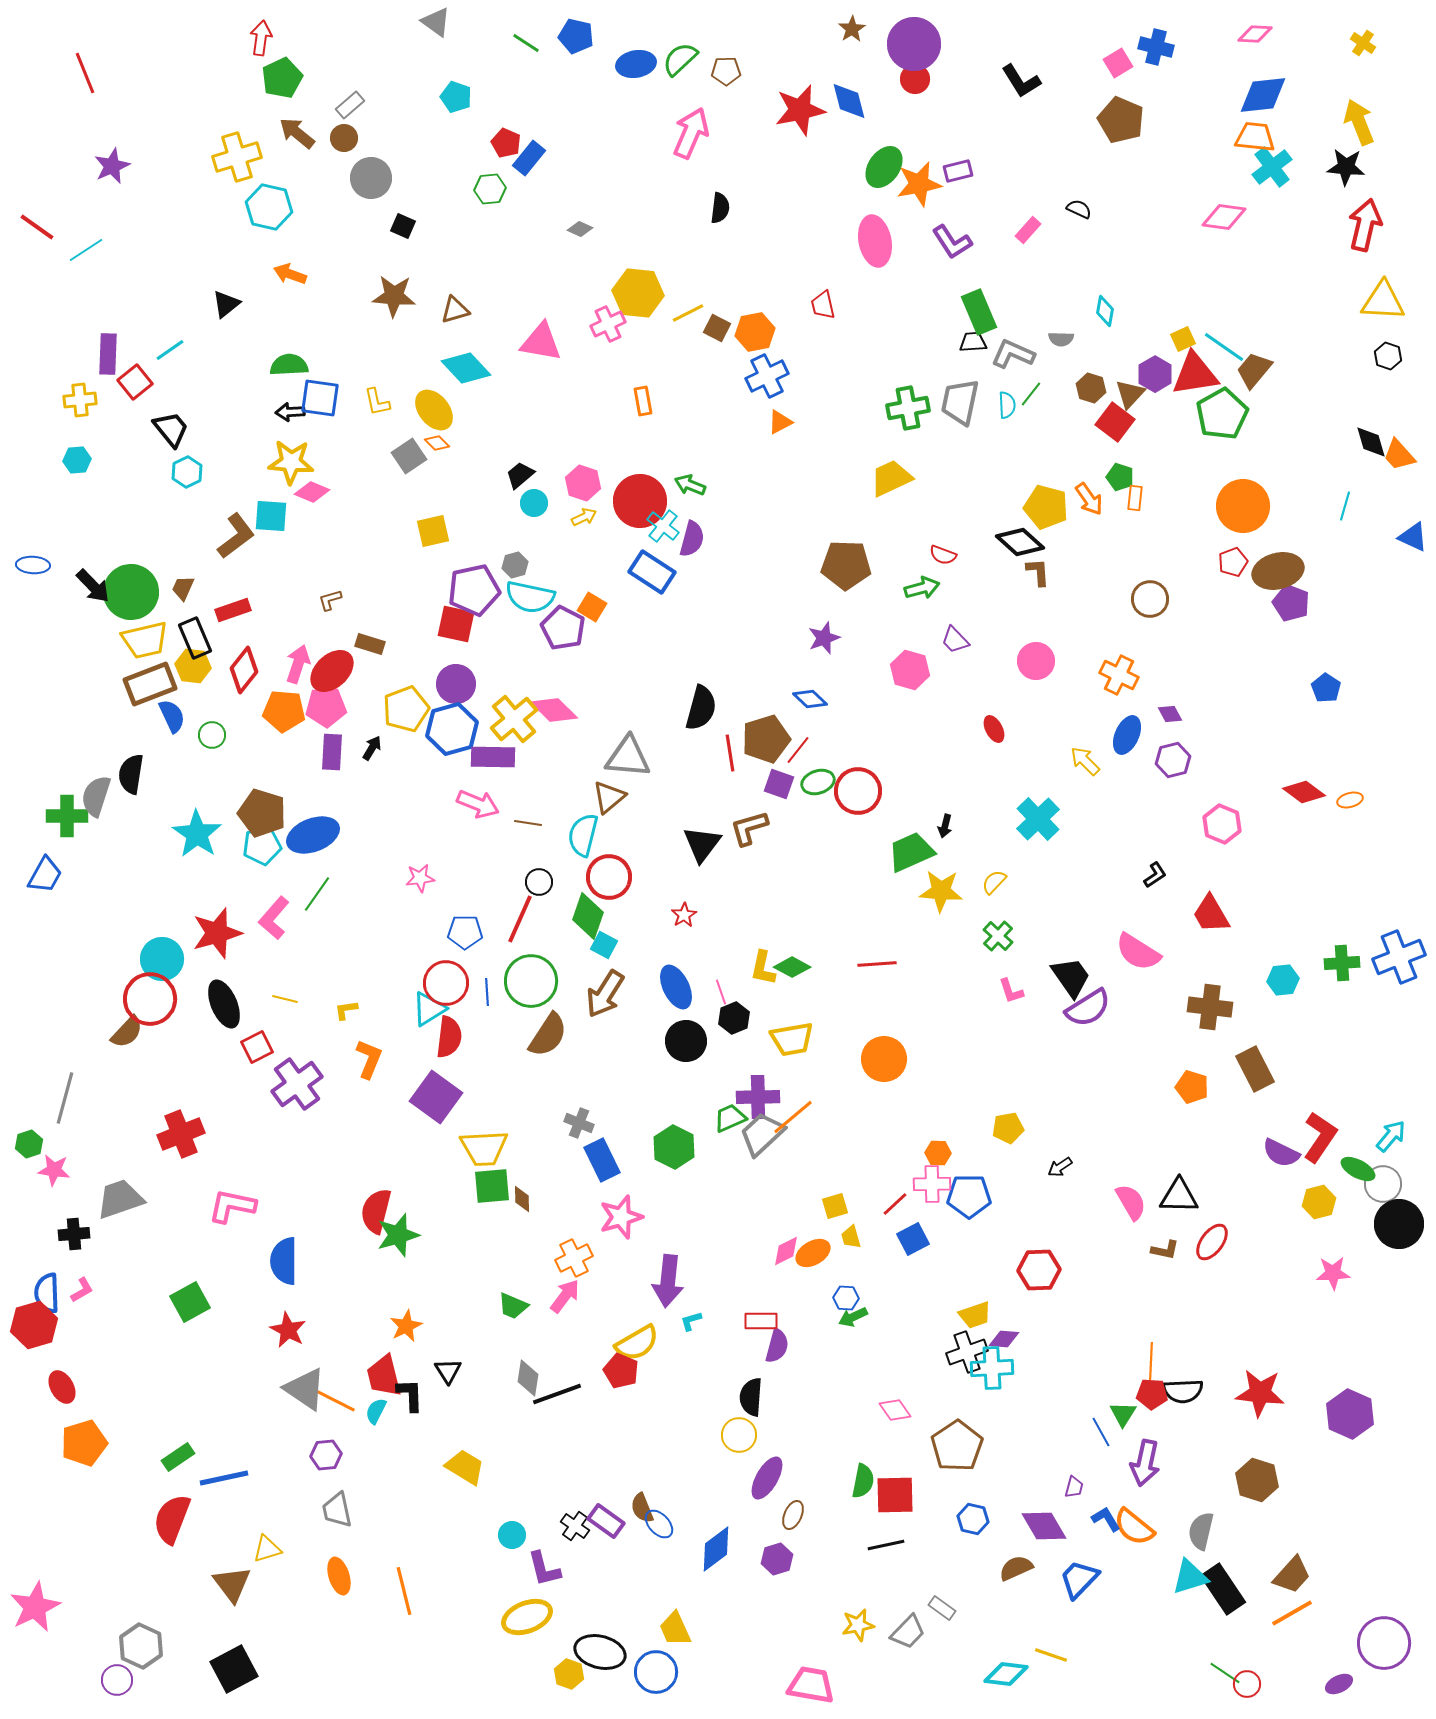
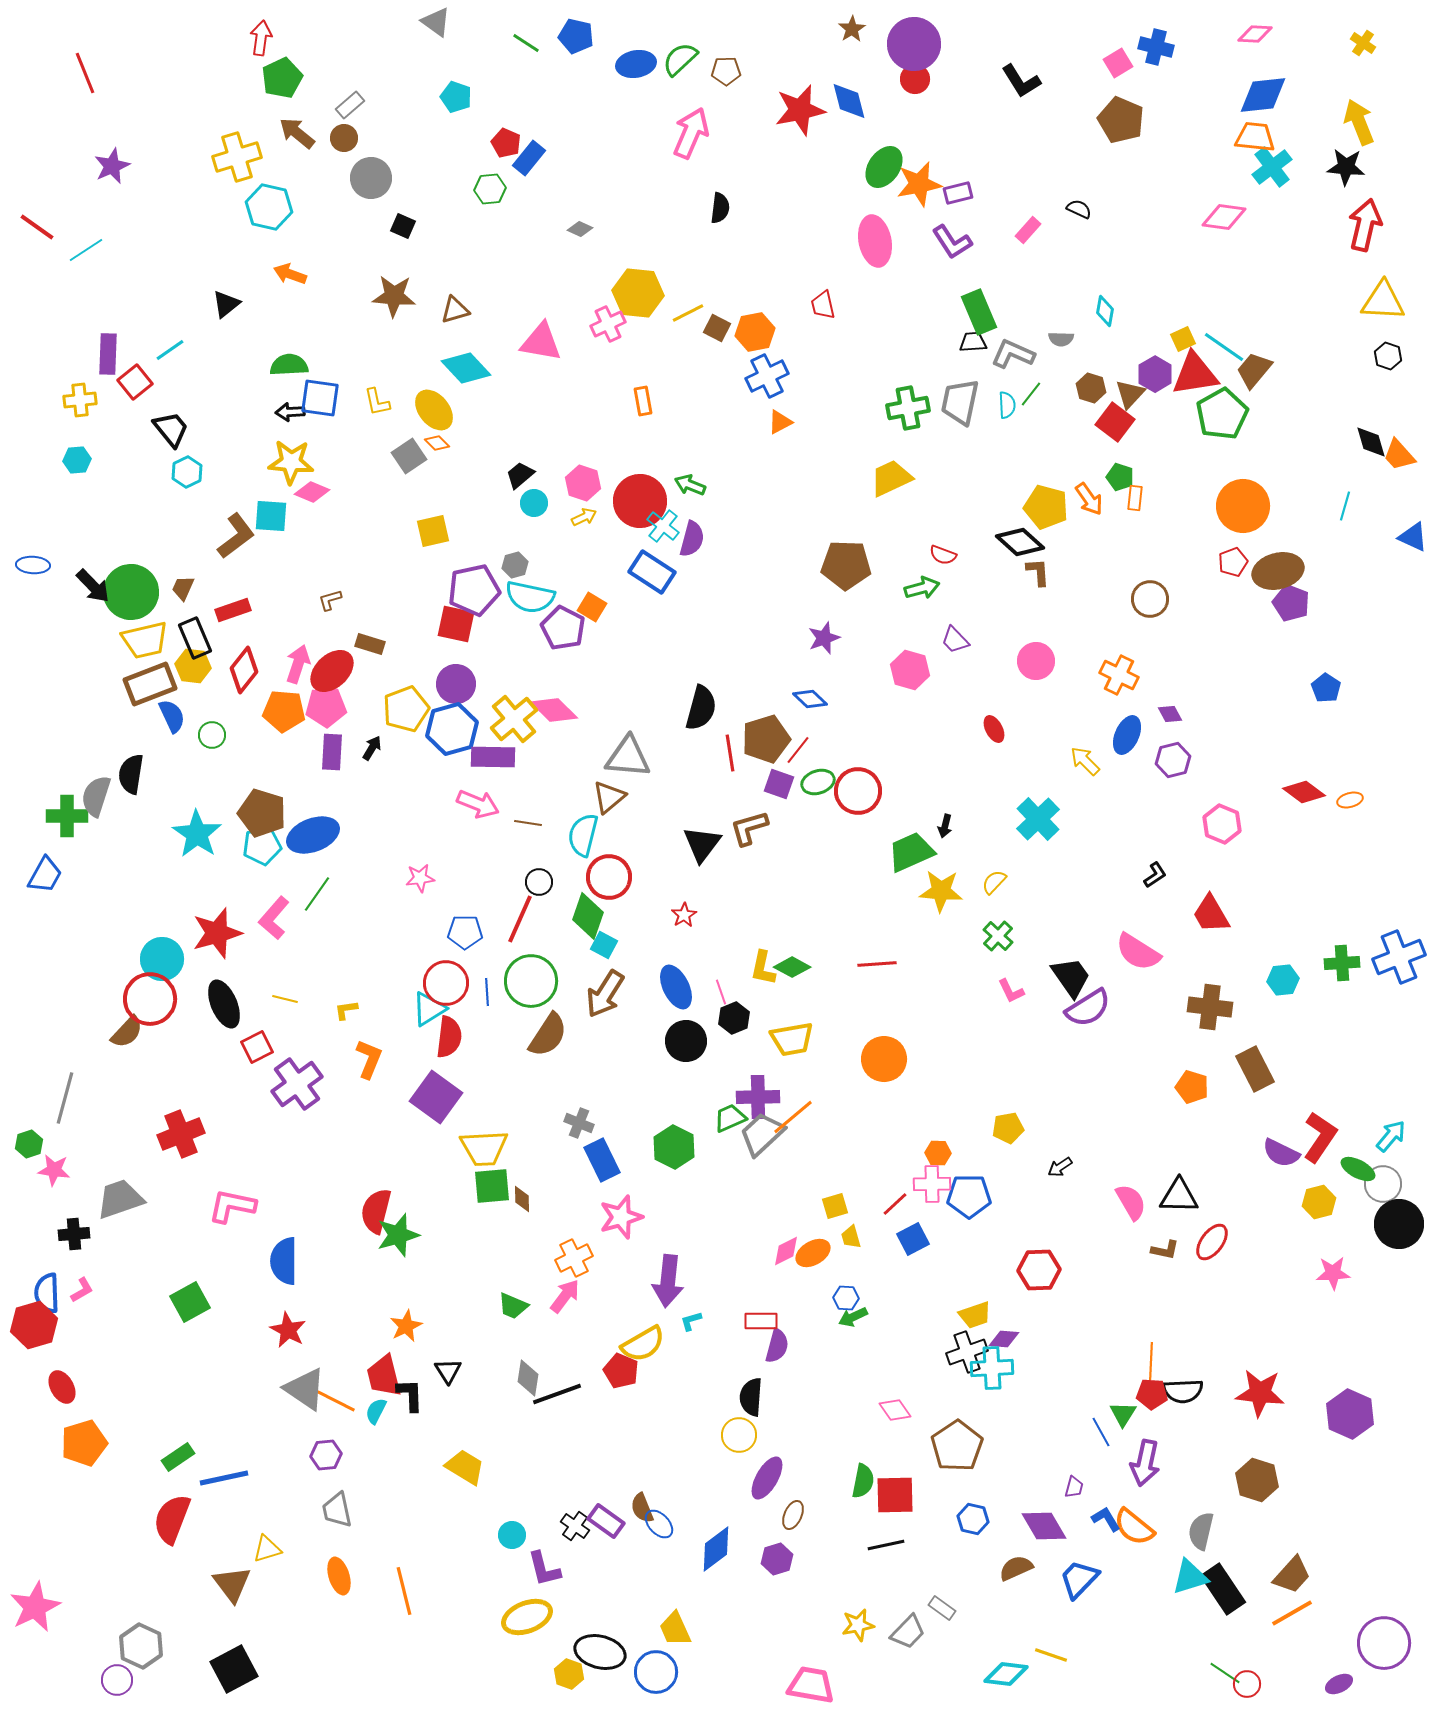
purple rectangle at (958, 171): moved 22 px down
pink L-shape at (1011, 991): rotated 8 degrees counterclockwise
yellow semicircle at (637, 1343): moved 6 px right, 1 px down
